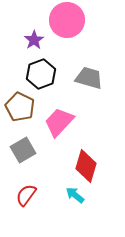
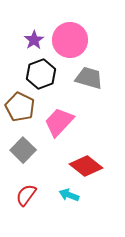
pink circle: moved 3 px right, 20 px down
gray square: rotated 15 degrees counterclockwise
red diamond: rotated 68 degrees counterclockwise
cyan arrow: moved 6 px left; rotated 18 degrees counterclockwise
